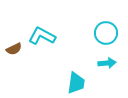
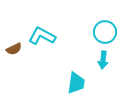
cyan circle: moved 1 px left, 1 px up
cyan arrow: moved 4 px left, 3 px up; rotated 102 degrees clockwise
